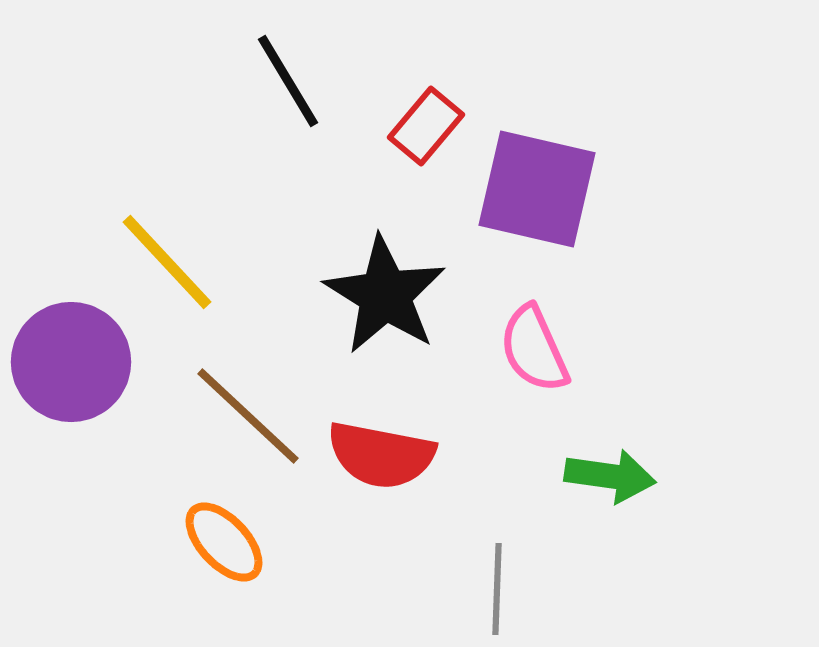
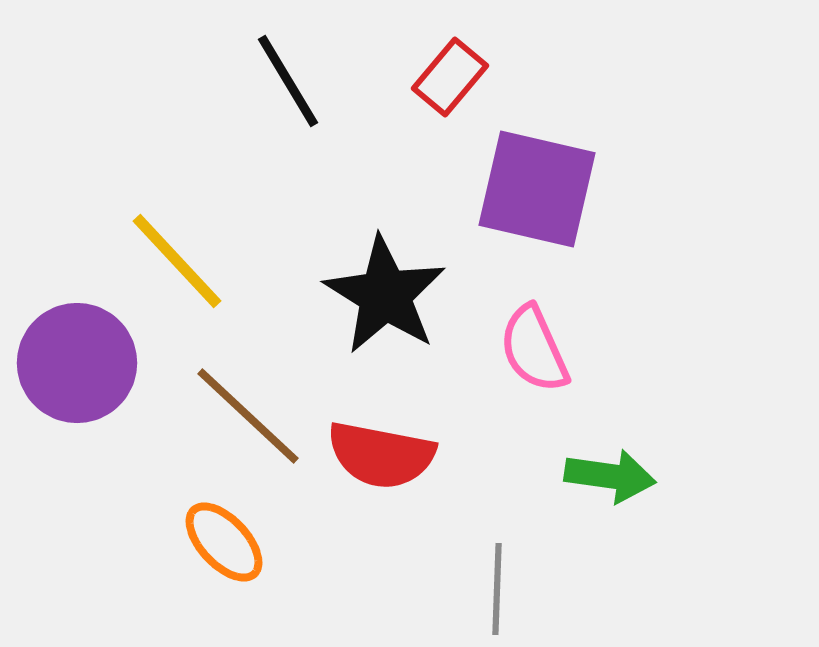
red rectangle: moved 24 px right, 49 px up
yellow line: moved 10 px right, 1 px up
purple circle: moved 6 px right, 1 px down
